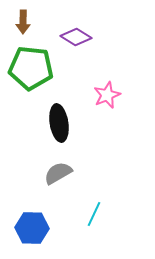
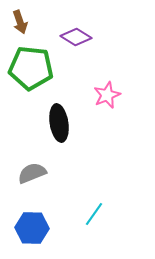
brown arrow: moved 3 px left; rotated 20 degrees counterclockwise
gray semicircle: moved 26 px left; rotated 8 degrees clockwise
cyan line: rotated 10 degrees clockwise
